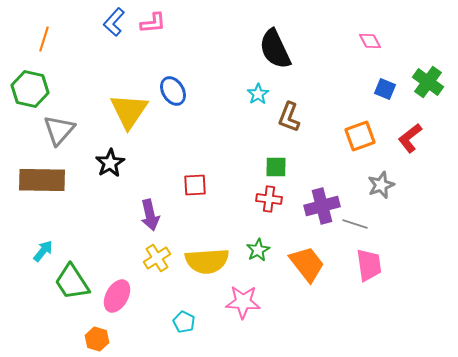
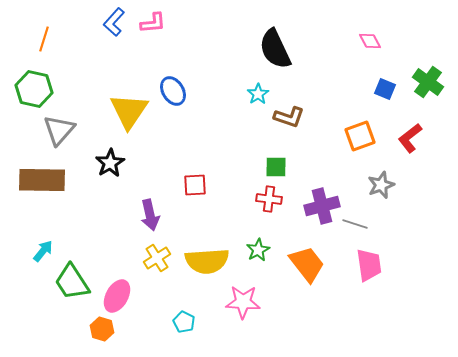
green hexagon: moved 4 px right
brown L-shape: rotated 92 degrees counterclockwise
orange hexagon: moved 5 px right, 10 px up
